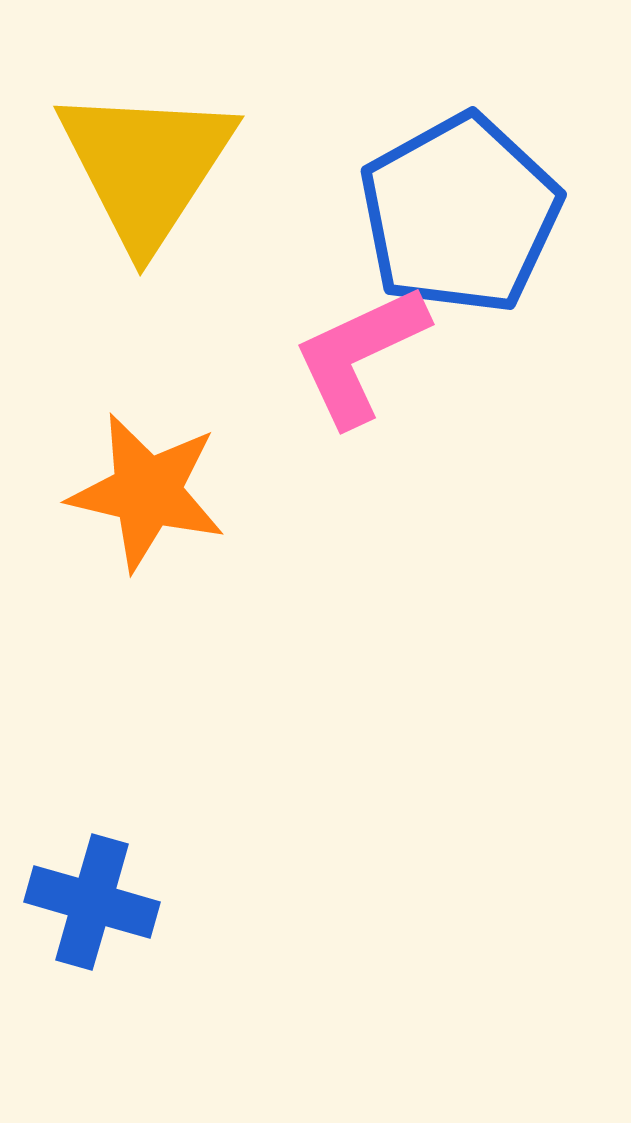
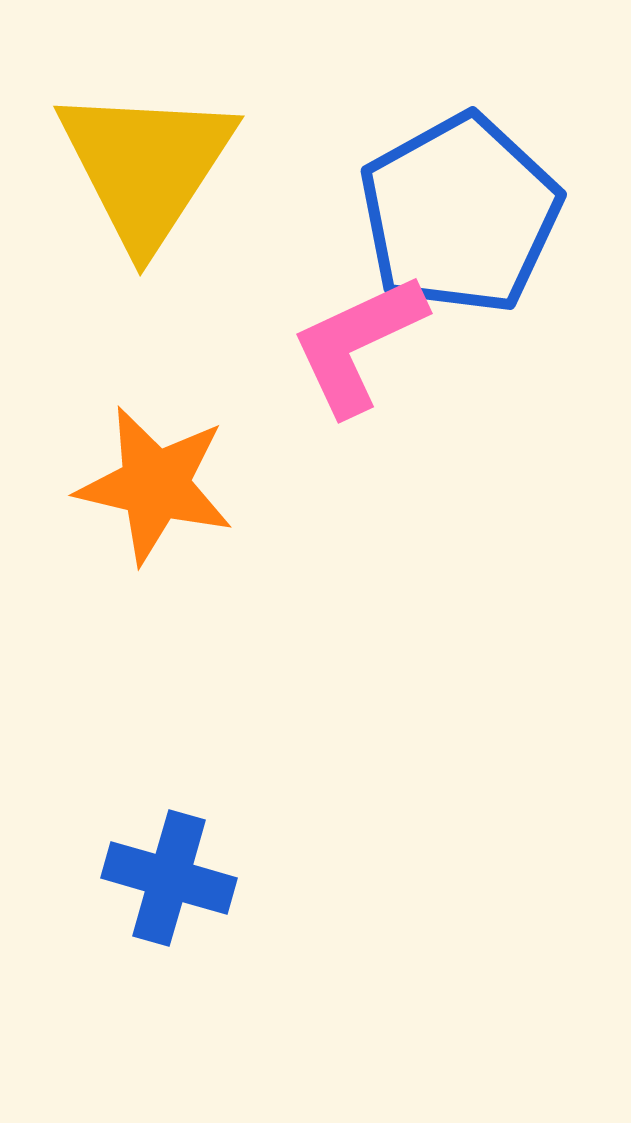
pink L-shape: moved 2 px left, 11 px up
orange star: moved 8 px right, 7 px up
blue cross: moved 77 px right, 24 px up
